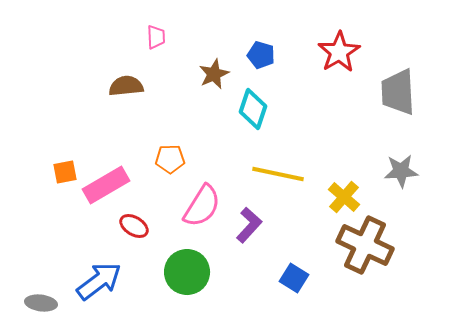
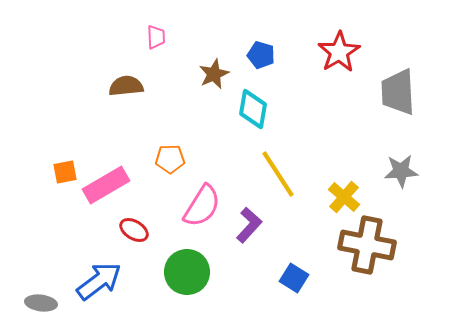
cyan diamond: rotated 9 degrees counterclockwise
yellow line: rotated 45 degrees clockwise
red ellipse: moved 4 px down
brown cross: moved 2 px right; rotated 14 degrees counterclockwise
